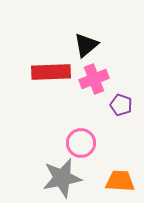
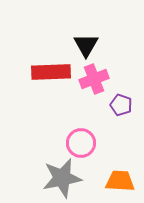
black triangle: rotated 20 degrees counterclockwise
